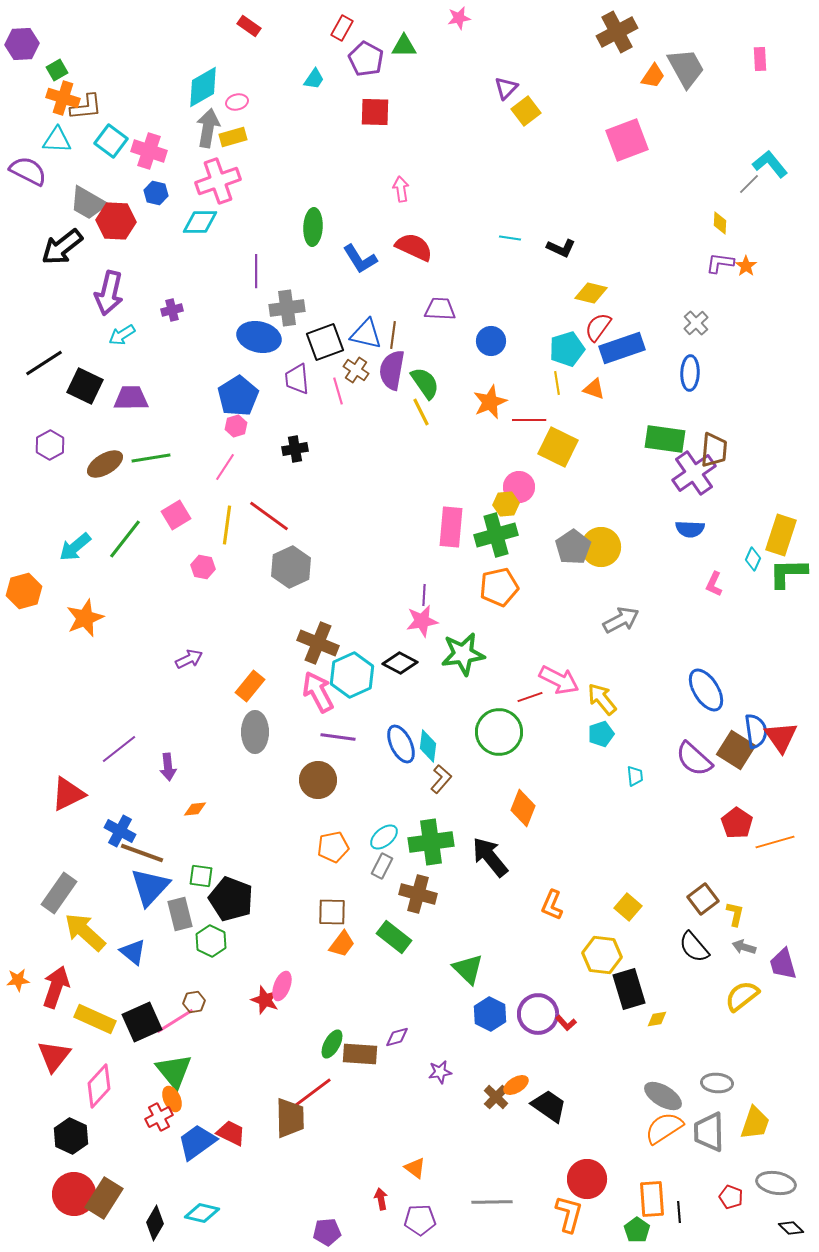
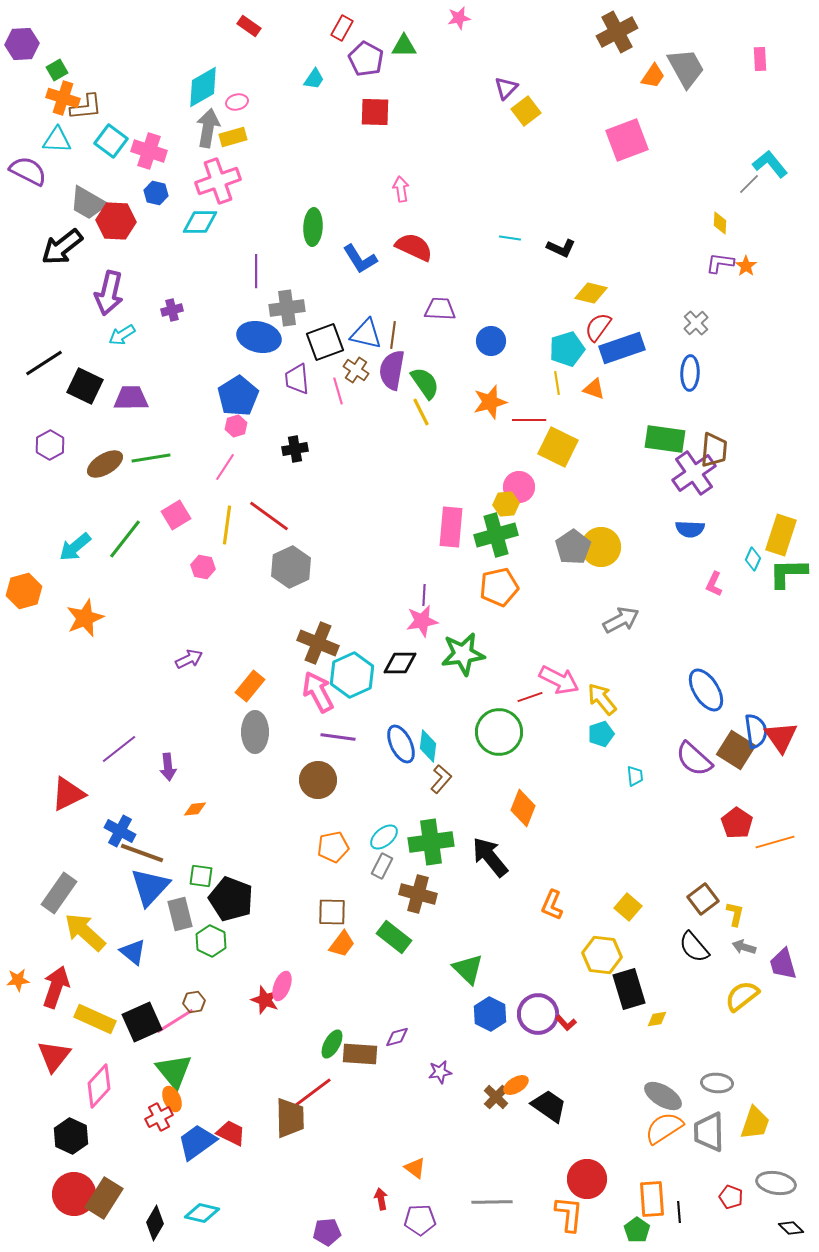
orange star at (490, 402): rotated 8 degrees clockwise
black diamond at (400, 663): rotated 28 degrees counterclockwise
orange L-shape at (569, 1214): rotated 9 degrees counterclockwise
